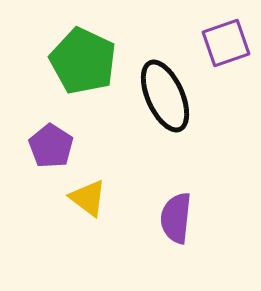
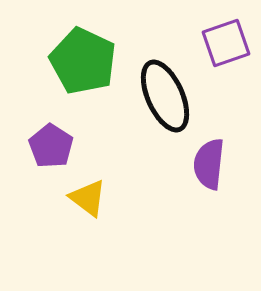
purple semicircle: moved 33 px right, 54 px up
